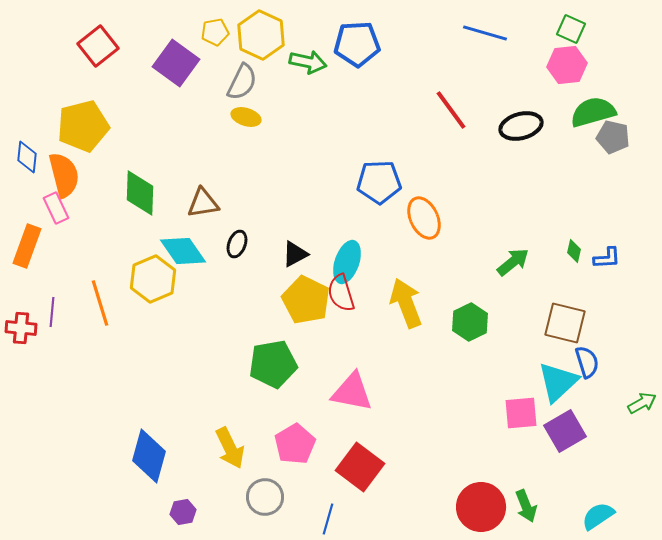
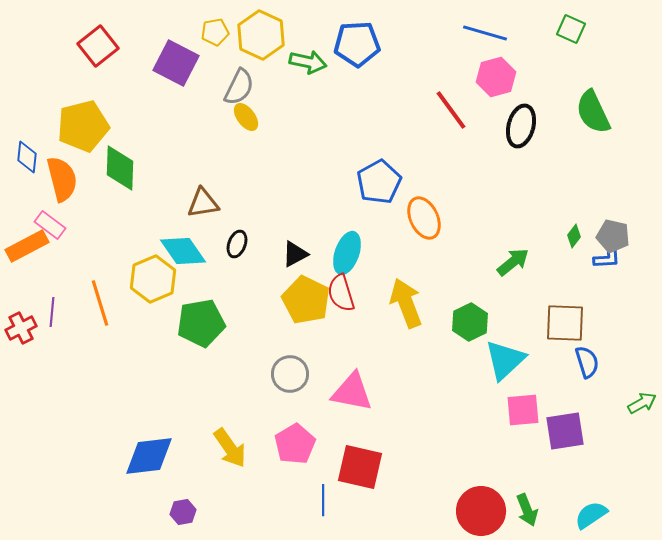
purple square at (176, 63): rotated 9 degrees counterclockwise
pink hexagon at (567, 65): moved 71 px left, 12 px down; rotated 9 degrees counterclockwise
gray semicircle at (242, 82): moved 3 px left, 5 px down
green semicircle at (593, 112): rotated 99 degrees counterclockwise
yellow ellipse at (246, 117): rotated 36 degrees clockwise
black ellipse at (521, 126): rotated 60 degrees counterclockwise
gray pentagon at (613, 137): moved 99 px down
orange semicircle at (64, 175): moved 2 px left, 4 px down
blue pentagon at (379, 182): rotated 27 degrees counterclockwise
green diamond at (140, 193): moved 20 px left, 25 px up
pink rectangle at (56, 208): moved 6 px left, 17 px down; rotated 28 degrees counterclockwise
orange rectangle at (27, 246): rotated 42 degrees clockwise
green diamond at (574, 251): moved 15 px up; rotated 25 degrees clockwise
cyan ellipse at (347, 262): moved 9 px up
brown square at (565, 323): rotated 12 degrees counterclockwise
red cross at (21, 328): rotated 32 degrees counterclockwise
green pentagon at (273, 364): moved 72 px left, 41 px up
cyan triangle at (558, 382): moved 53 px left, 22 px up
pink square at (521, 413): moved 2 px right, 3 px up
purple square at (565, 431): rotated 21 degrees clockwise
yellow arrow at (230, 448): rotated 9 degrees counterclockwise
blue diamond at (149, 456): rotated 68 degrees clockwise
red square at (360, 467): rotated 24 degrees counterclockwise
gray circle at (265, 497): moved 25 px right, 123 px up
green arrow at (526, 506): moved 1 px right, 4 px down
red circle at (481, 507): moved 4 px down
cyan semicircle at (598, 516): moved 7 px left, 1 px up
blue line at (328, 519): moved 5 px left, 19 px up; rotated 16 degrees counterclockwise
